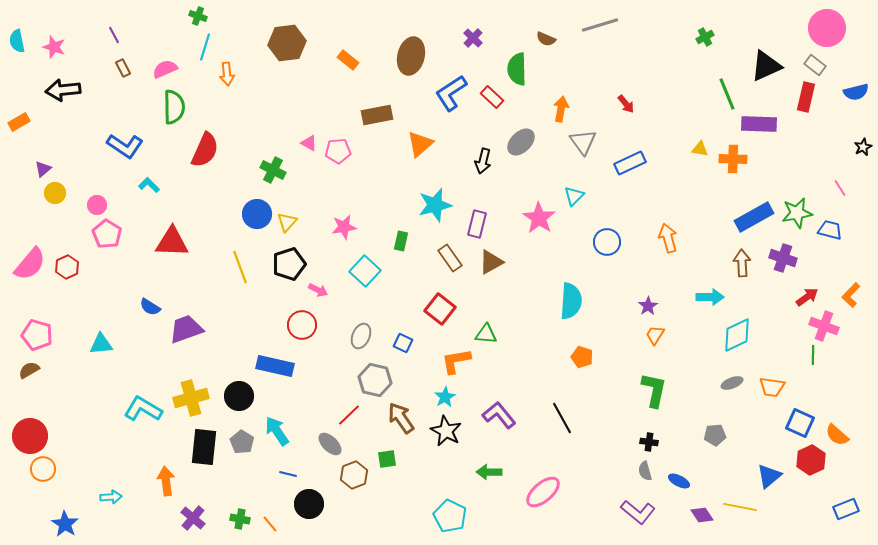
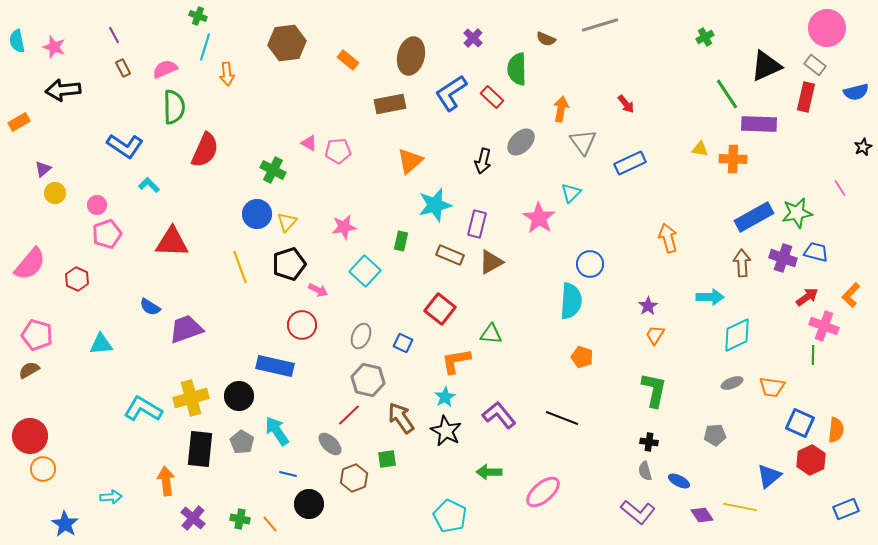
green line at (727, 94): rotated 12 degrees counterclockwise
brown rectangle at (377, 115): moved 13 px right, 11 px up
orange triangle at (420, 144): moved 10 px left, 17 px down
cyan triangle at (574, 196): moved 3 px left, 3 px up
blue trapezoid at (830, 230): moved 14 px left, 22 px down
pink pentagon at (107, 234): rotated 20 degrees clockwise
blue circle at (607, 242): moved 17 px left, 22 px down
brown rectangle at (450, 258): moved 3 px up; rotated 32 degrees counterclockwise
red hexagon at (67, 267): moved 10 px right, 12 px down; rotated 10 degrees counterclockwise
green triangle at (486, 334): moved 5 px right
gray hexagon at (375, 380): moved 7 px left
black line at (562, 418): rotated 40 degrees counterclockwise
orange semicircle at (837, 435): moved 1 px left, 5 px up; rotated 125 degrees counterclockwise
black rectangle at (204, 447): moved 4 px left, 2 px down
brown hexagon at (354, 475): moved 3 px down
